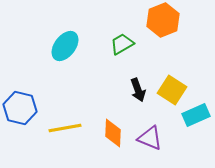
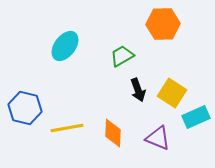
orange hexagon: moved 4 px down; rotated 20 degrees clockwise
green trapezoid: moved 12 px down
yellow square: moved 3 px down
blue hexagon: moved 5 px right
cyan rectangle: moved 2 px down
yellow line: moved 2 px right
purple triangle: moved 8 px right
